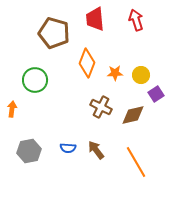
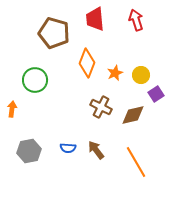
orange star: rotated 21 degrees counterclockwise
